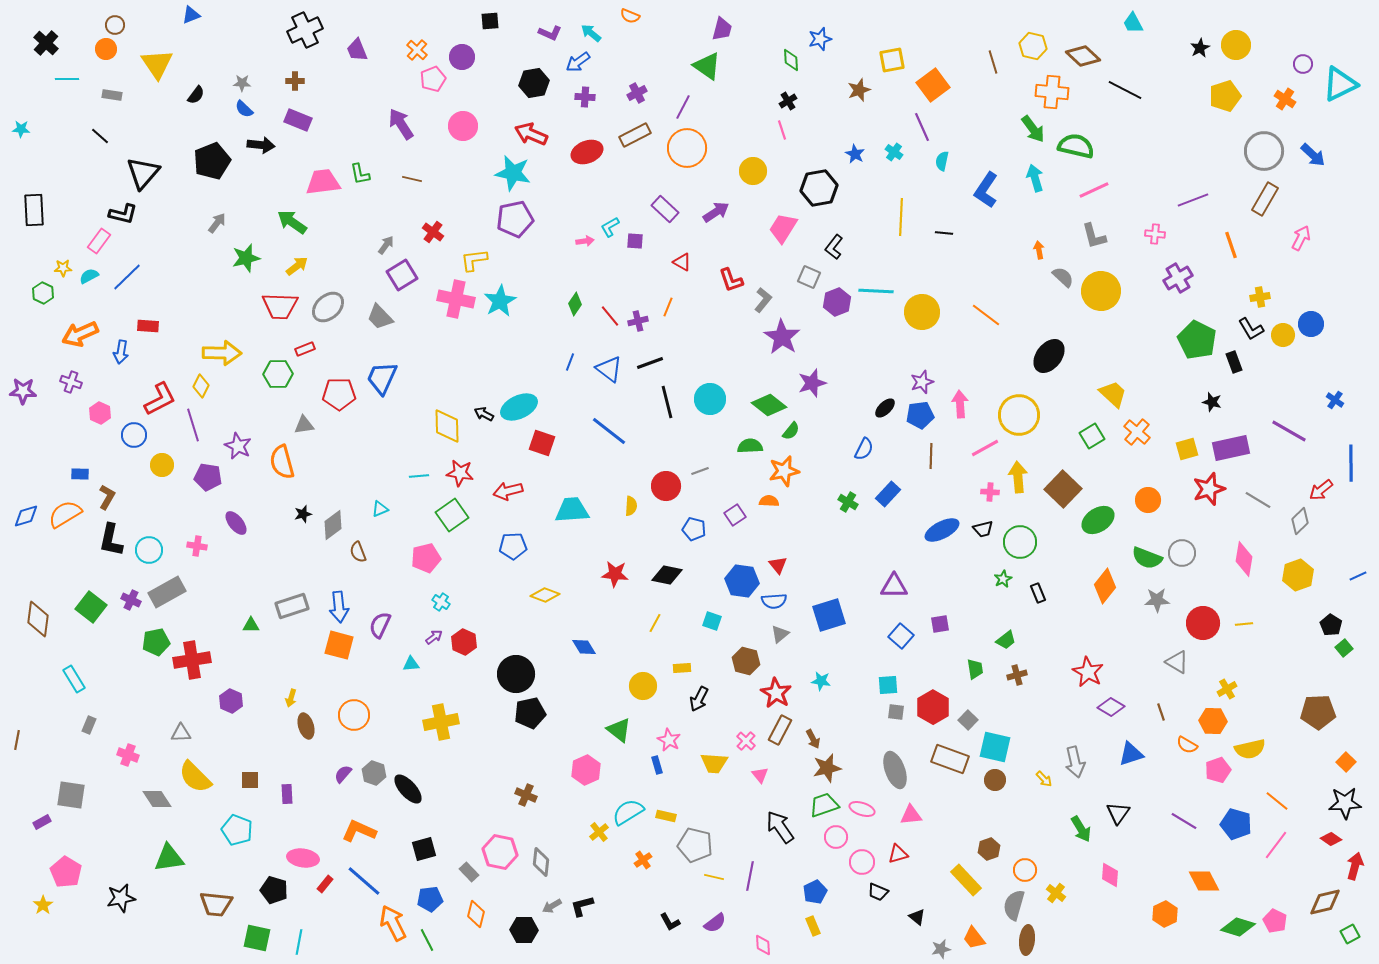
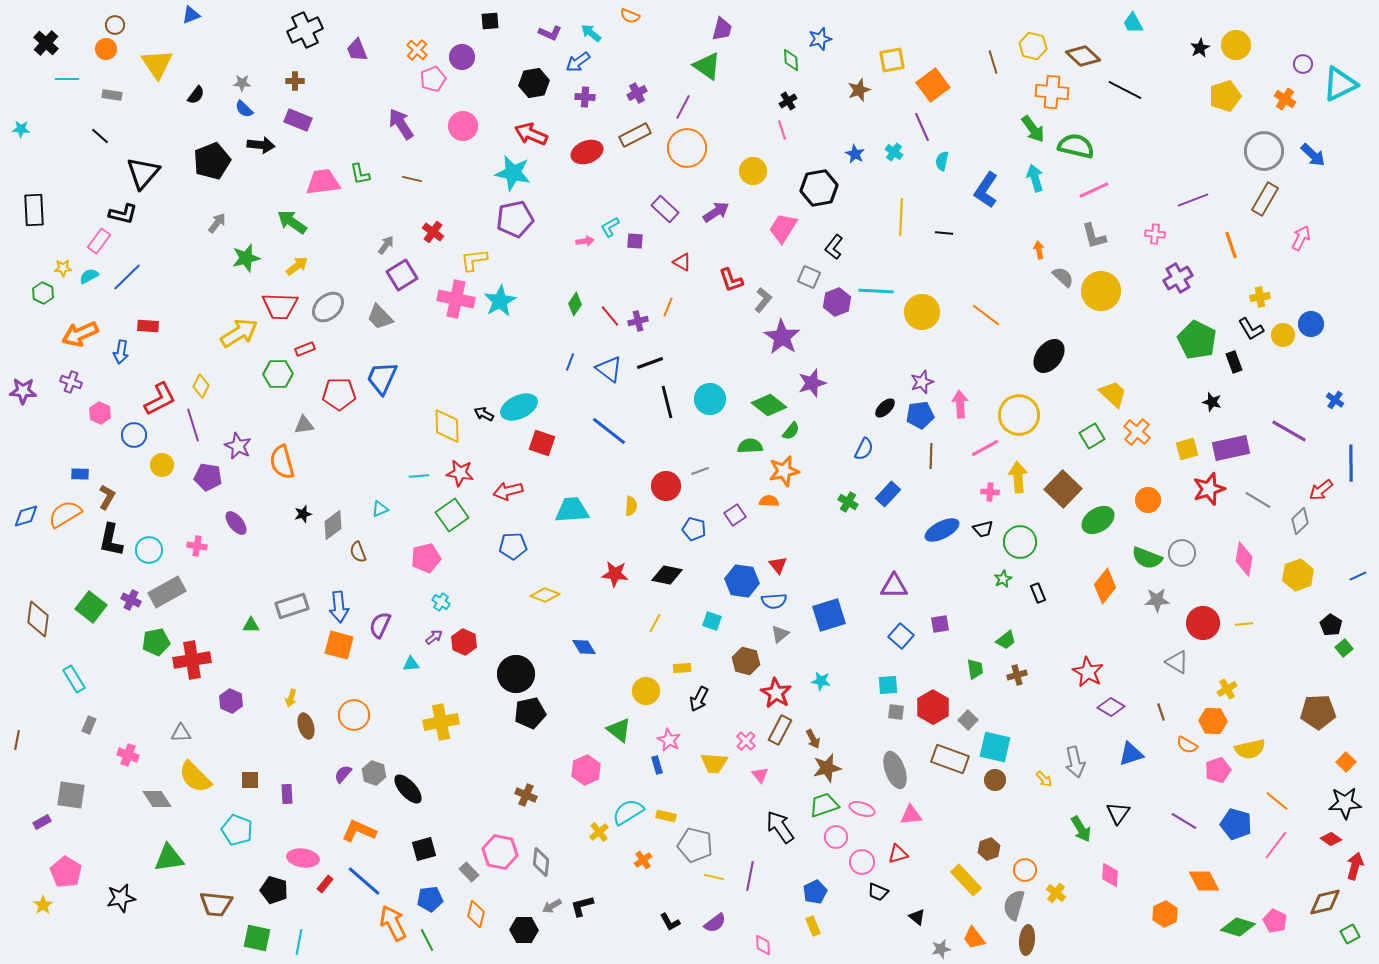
yellow arrow at (222, 353): moved 17 px right, 20 px up; rotated 33 degrees counterclockwise
yellow circle at (643, 686): moved 3 px right, 5 px down
